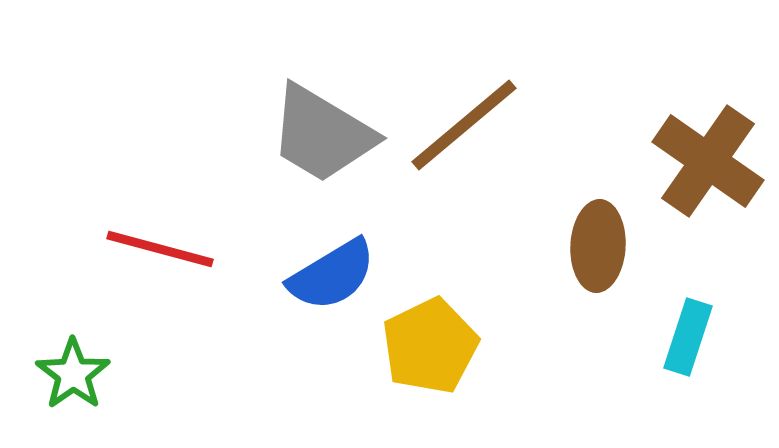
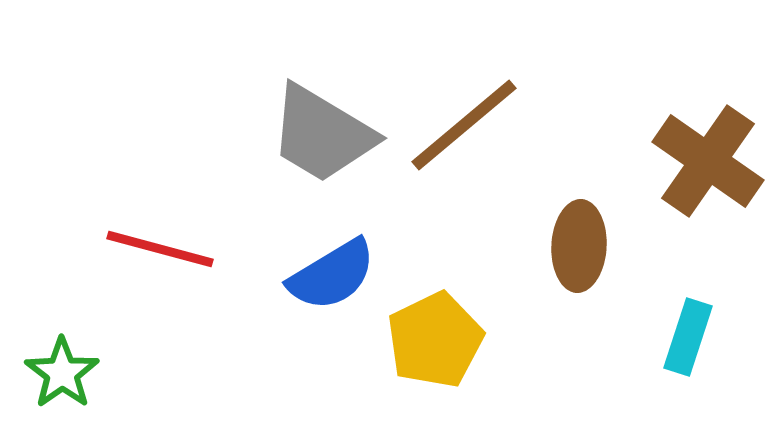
brown ellipse: moved 19 px left
yellow pentagon: moved 5 px right, 6 px up
green star: moved 11 px left, 1 px up
